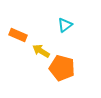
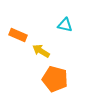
cyan triangle: rotated 49 degrees clockwise
orange pentagon: moved 7 px left, 11 px down
